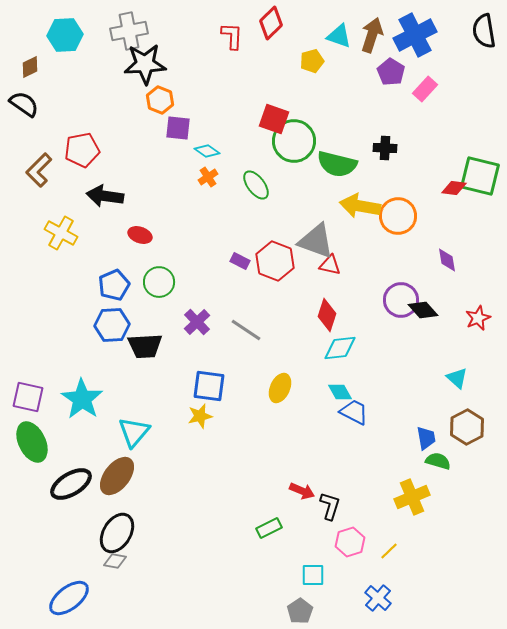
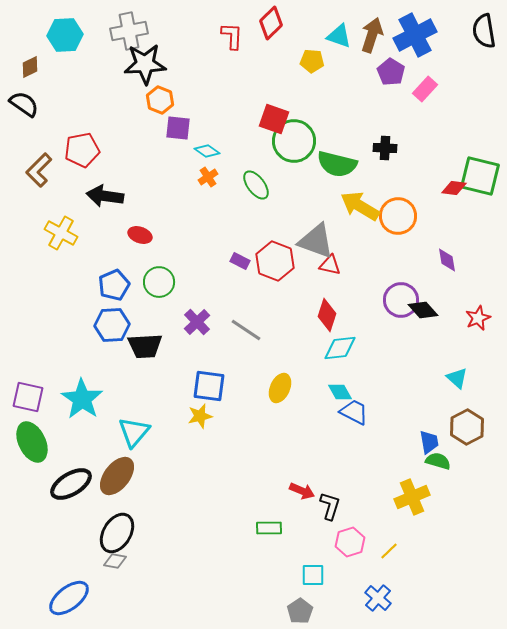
yellow pentagon at (312, 61): rotated 20 degrees clockwise
yellow arrow at (360, 206): rotated 21 degrees clockwise
blue trapezoid at (426, 438): moved 3 px right, 4 px down
green rectangle at (269, 528): rotated 25 degrees clockwise
